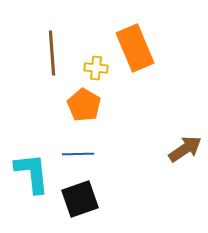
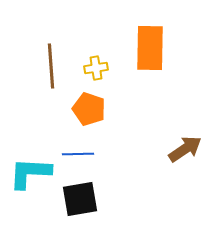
orange rectangle: moved 15 px right; rotated 24 degrees clockwise
brown line: moved 1 px left, 13 px down
yellow cross: rotated 15 degrees counterclockwise
orange pentagon: moved 5 px right, 4 px down; rotated 12 degrees counterclockwise
cyan L-shape: moved 2 px left; rotated 81 degrees counterclockwise
black square: rotated 9 degrees clockwise
